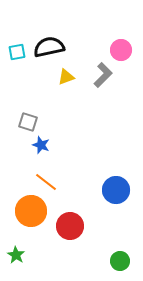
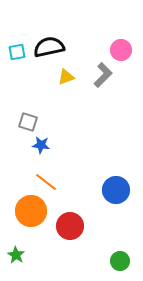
blue star: rotated 12 degrees counterclockwise
